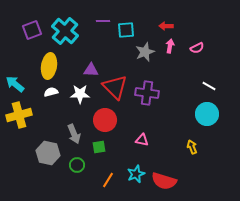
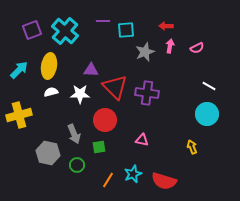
cyan arrow: moved 4 px right, 14 px up; rotated 96 degrees clockwise
cyan star: moved 3 px left
